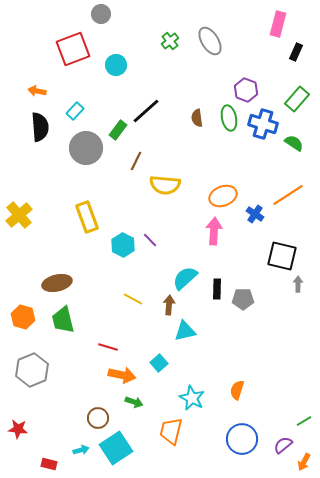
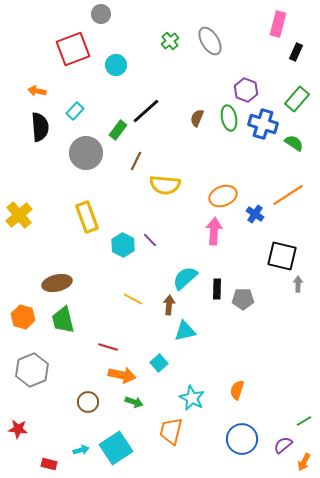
brown semicircle at (197, 118): rotated 30 degrees clockwise
gray circle at (86, 148): moved 5 px down
brown circle at (98, 418): moved 10 px left, 16 px up
